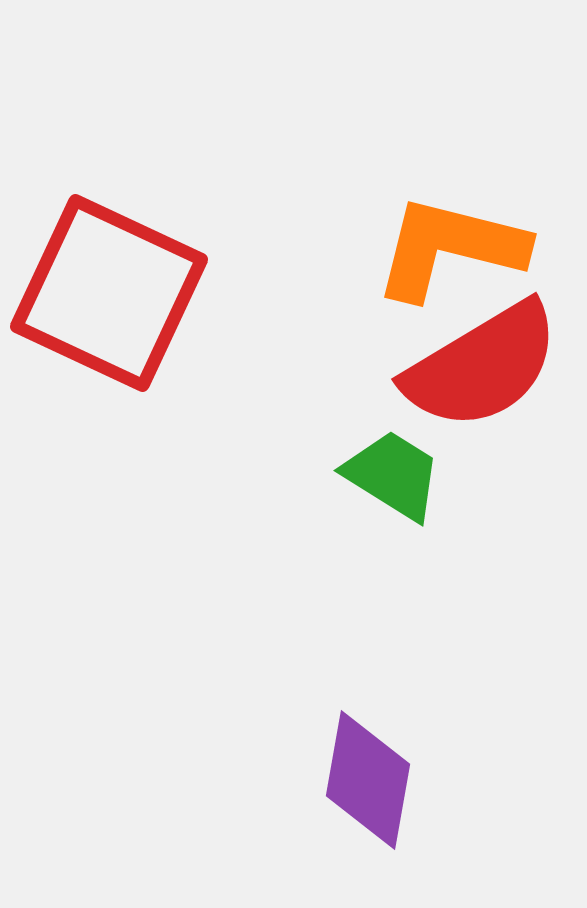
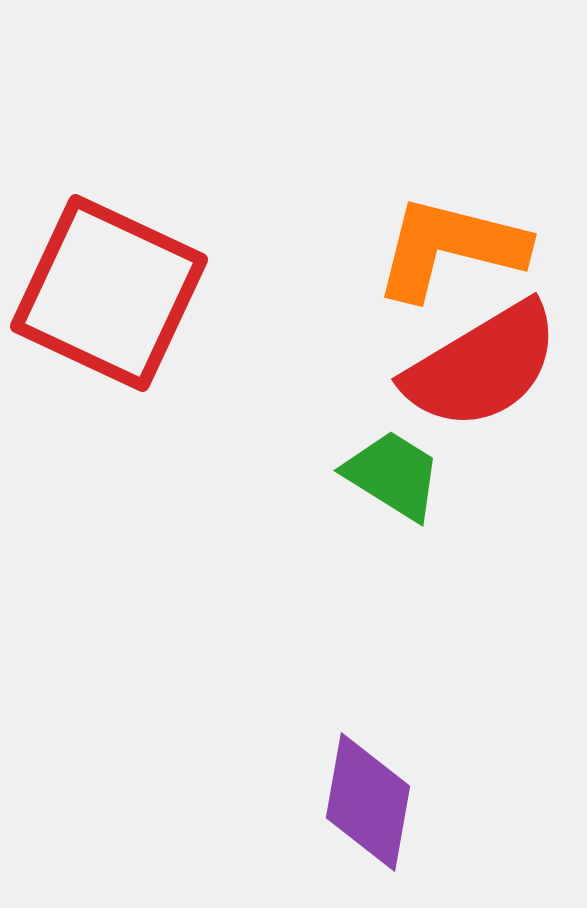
purple diamond: moved 22 px down
